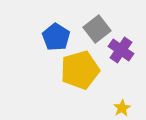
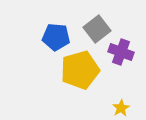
blue pentagon: rotated 28 degrees counterclockwise
purple cross: moved 2 px down; rotated 15 degrees counterclockwise
yellow star: moved 1 px left
